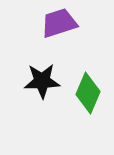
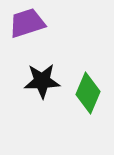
purple trapezoid: moved 32 px left
